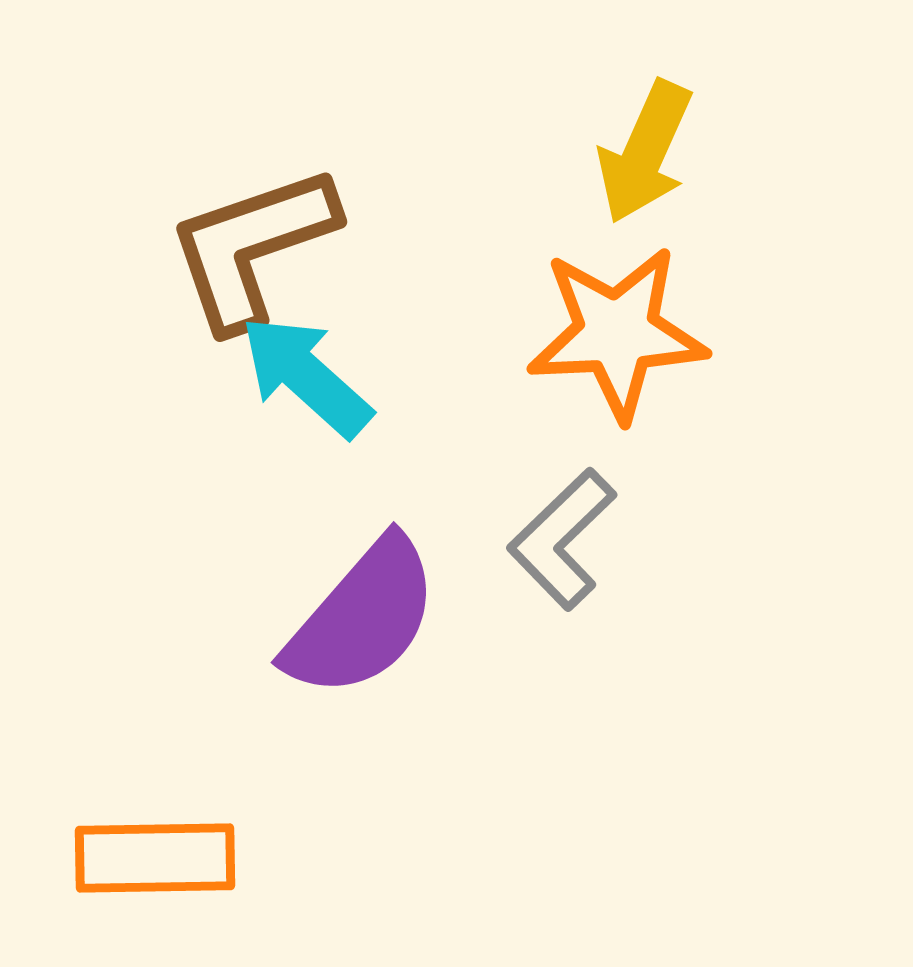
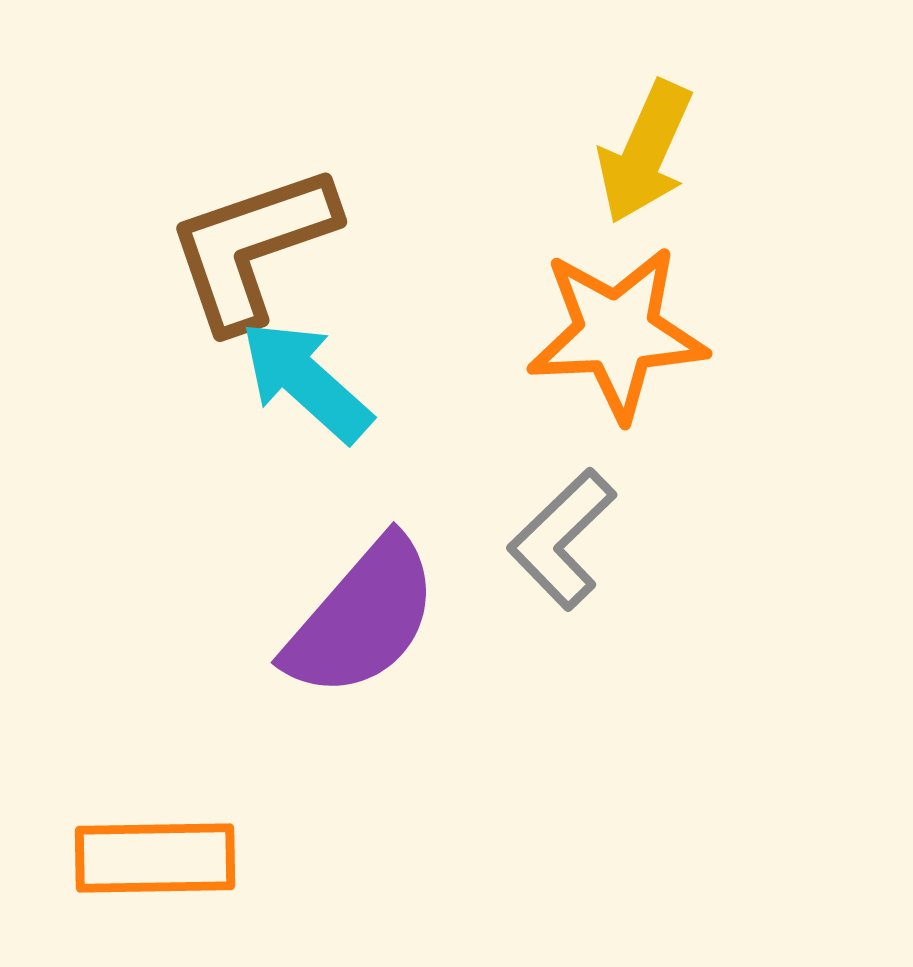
cyan arrow: moved 5 px down
